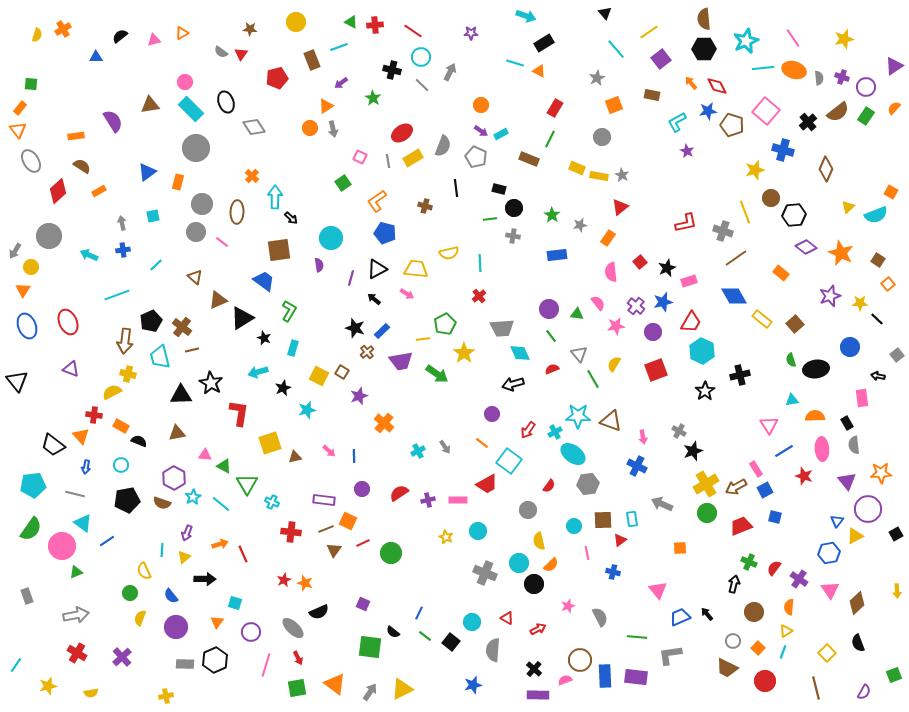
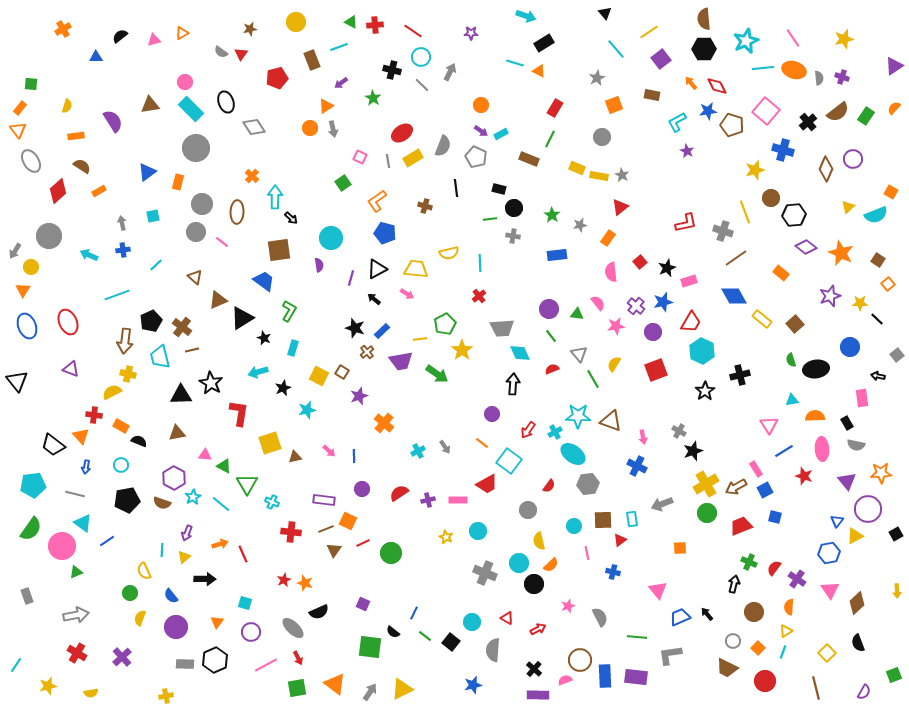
brown star at (250, 29): rotated 16 degrees counterclockwise
yellow semicircle at (37, 35): moved 30 px right, 71 px down
purple circle at (866, 87): moved 13 px left, 72 px down
yellow line at (423, 339): moved 3 px left
yellow star at (464, 353): moved 2 px left, 3 px up
black arrow at (513, 384): rotated 110 degrees clockwise
gray semicircle at (854, 445): moved 2 px right; rotated 72 degrees counterclockwise
gray arrow at (662, 504): rotated 45 degrees counterclockwise
purple cross at (799, 579): moved 2 px left
cyan square at (235, 603): moved 10 px right
blue line at (419, 613): moved 5 px left
pink line at (266, 665): rotated 45 degrees clockwise
